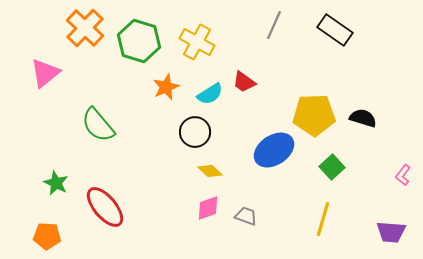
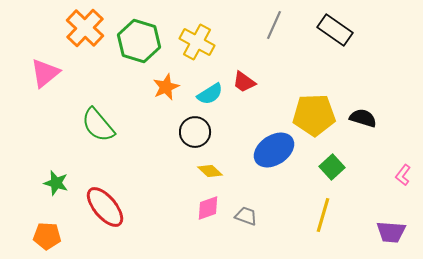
green star: rotated 10 degrees counterclockwise
yellow line: moved 4 px up
